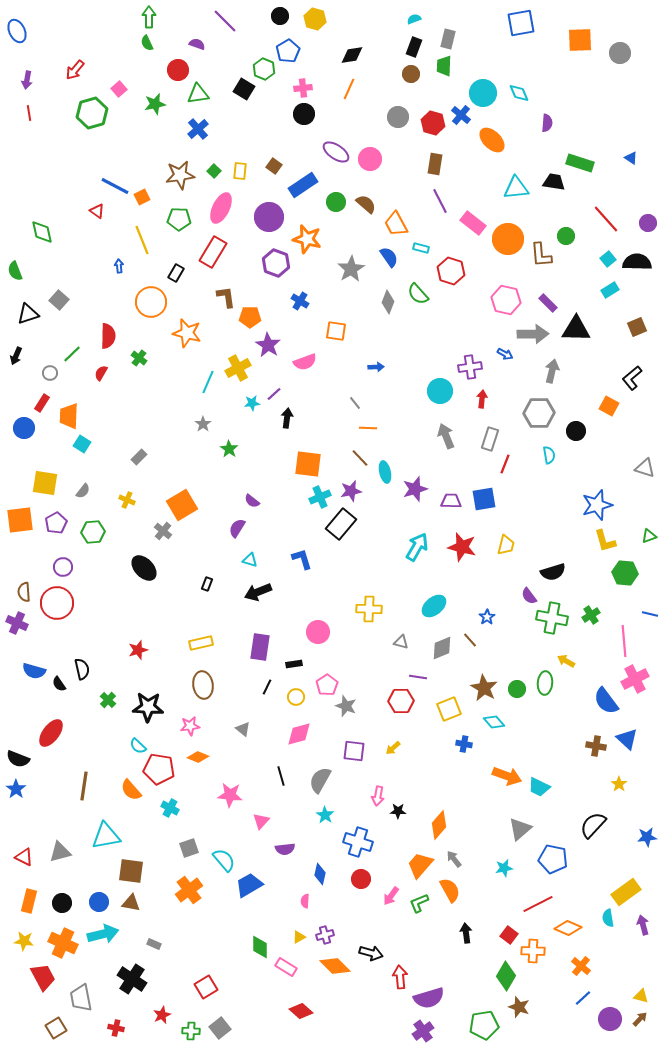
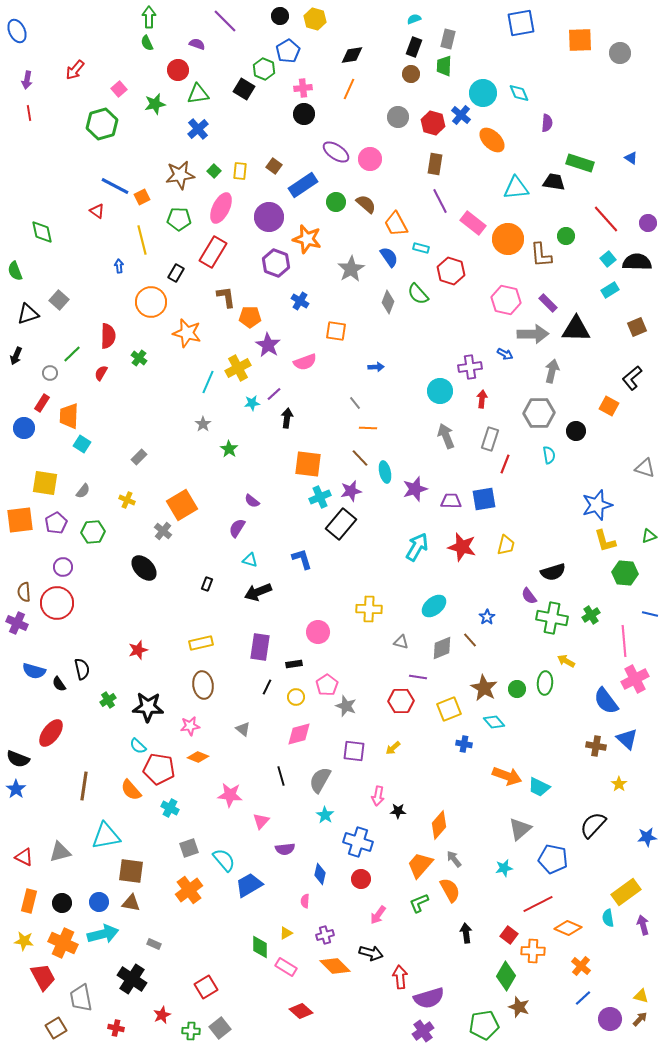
green hexagon at (92, 113): moved 10 px right, 11 px down
yellow line at (142, 240): rotated 8 degrees clockwise
green cross at (108, 700): rotated 14 degrees clockwise
pink arrow at (391, 896): moved 13 px left, 19 px down
yellow triangle at (299, 937): moved 13 px left, 4 px up
